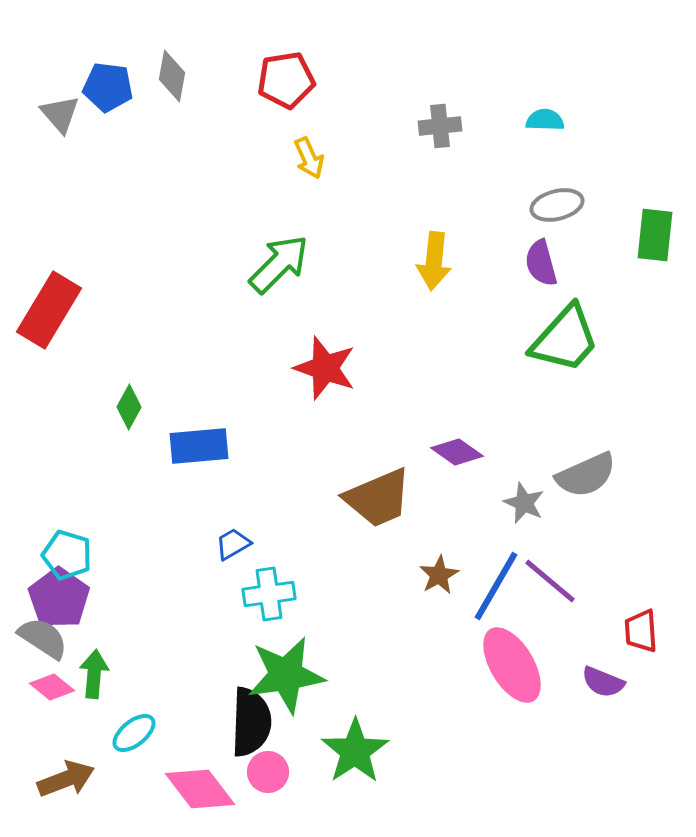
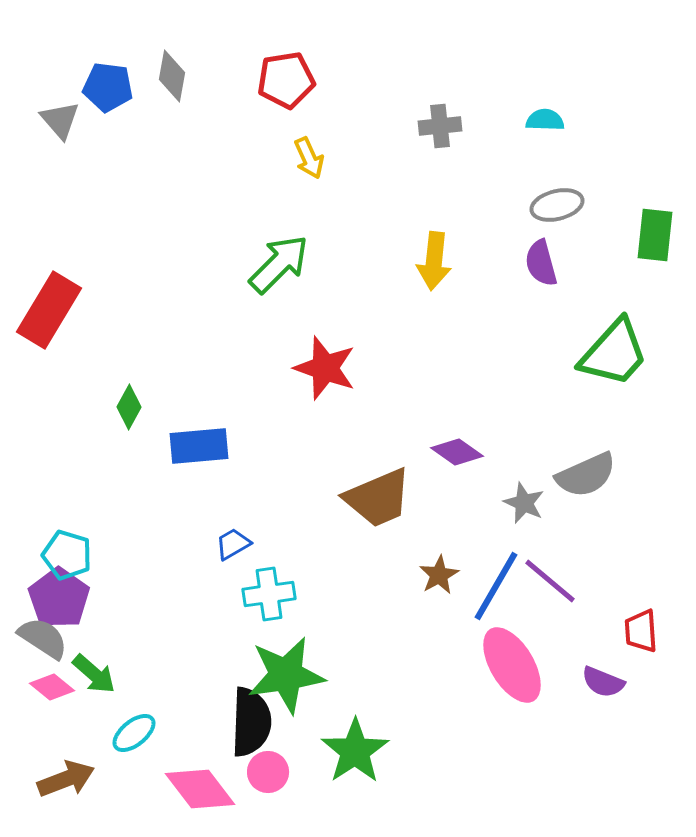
gray triangle at (60, 114): moved 6 px down
green trapezoid at (565, 339): moved 49 px right, 14 px down
green arrow at (94, 674): rotated 126 degrees clockwise
